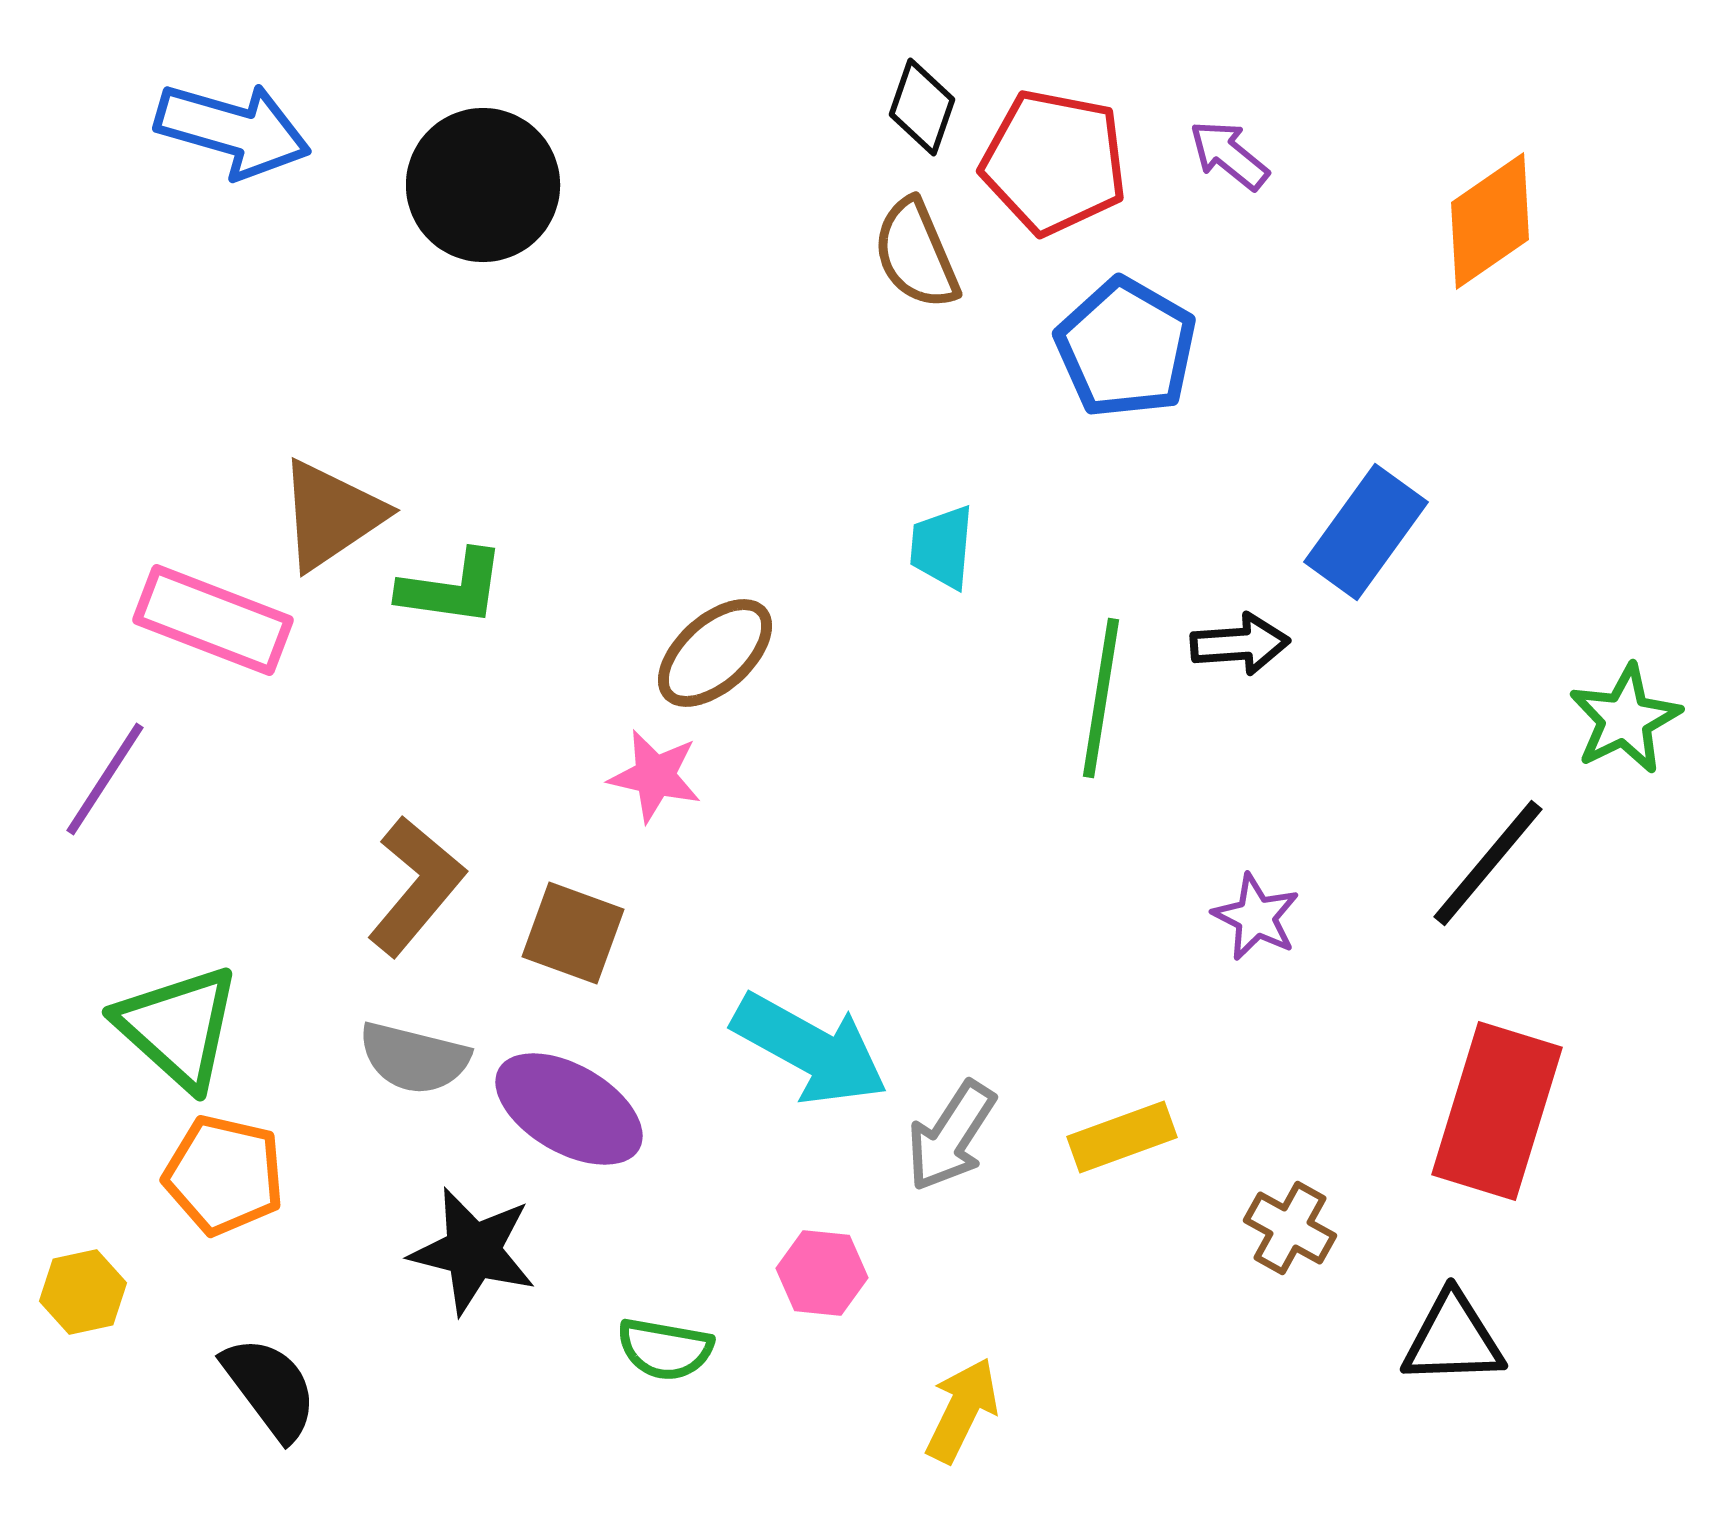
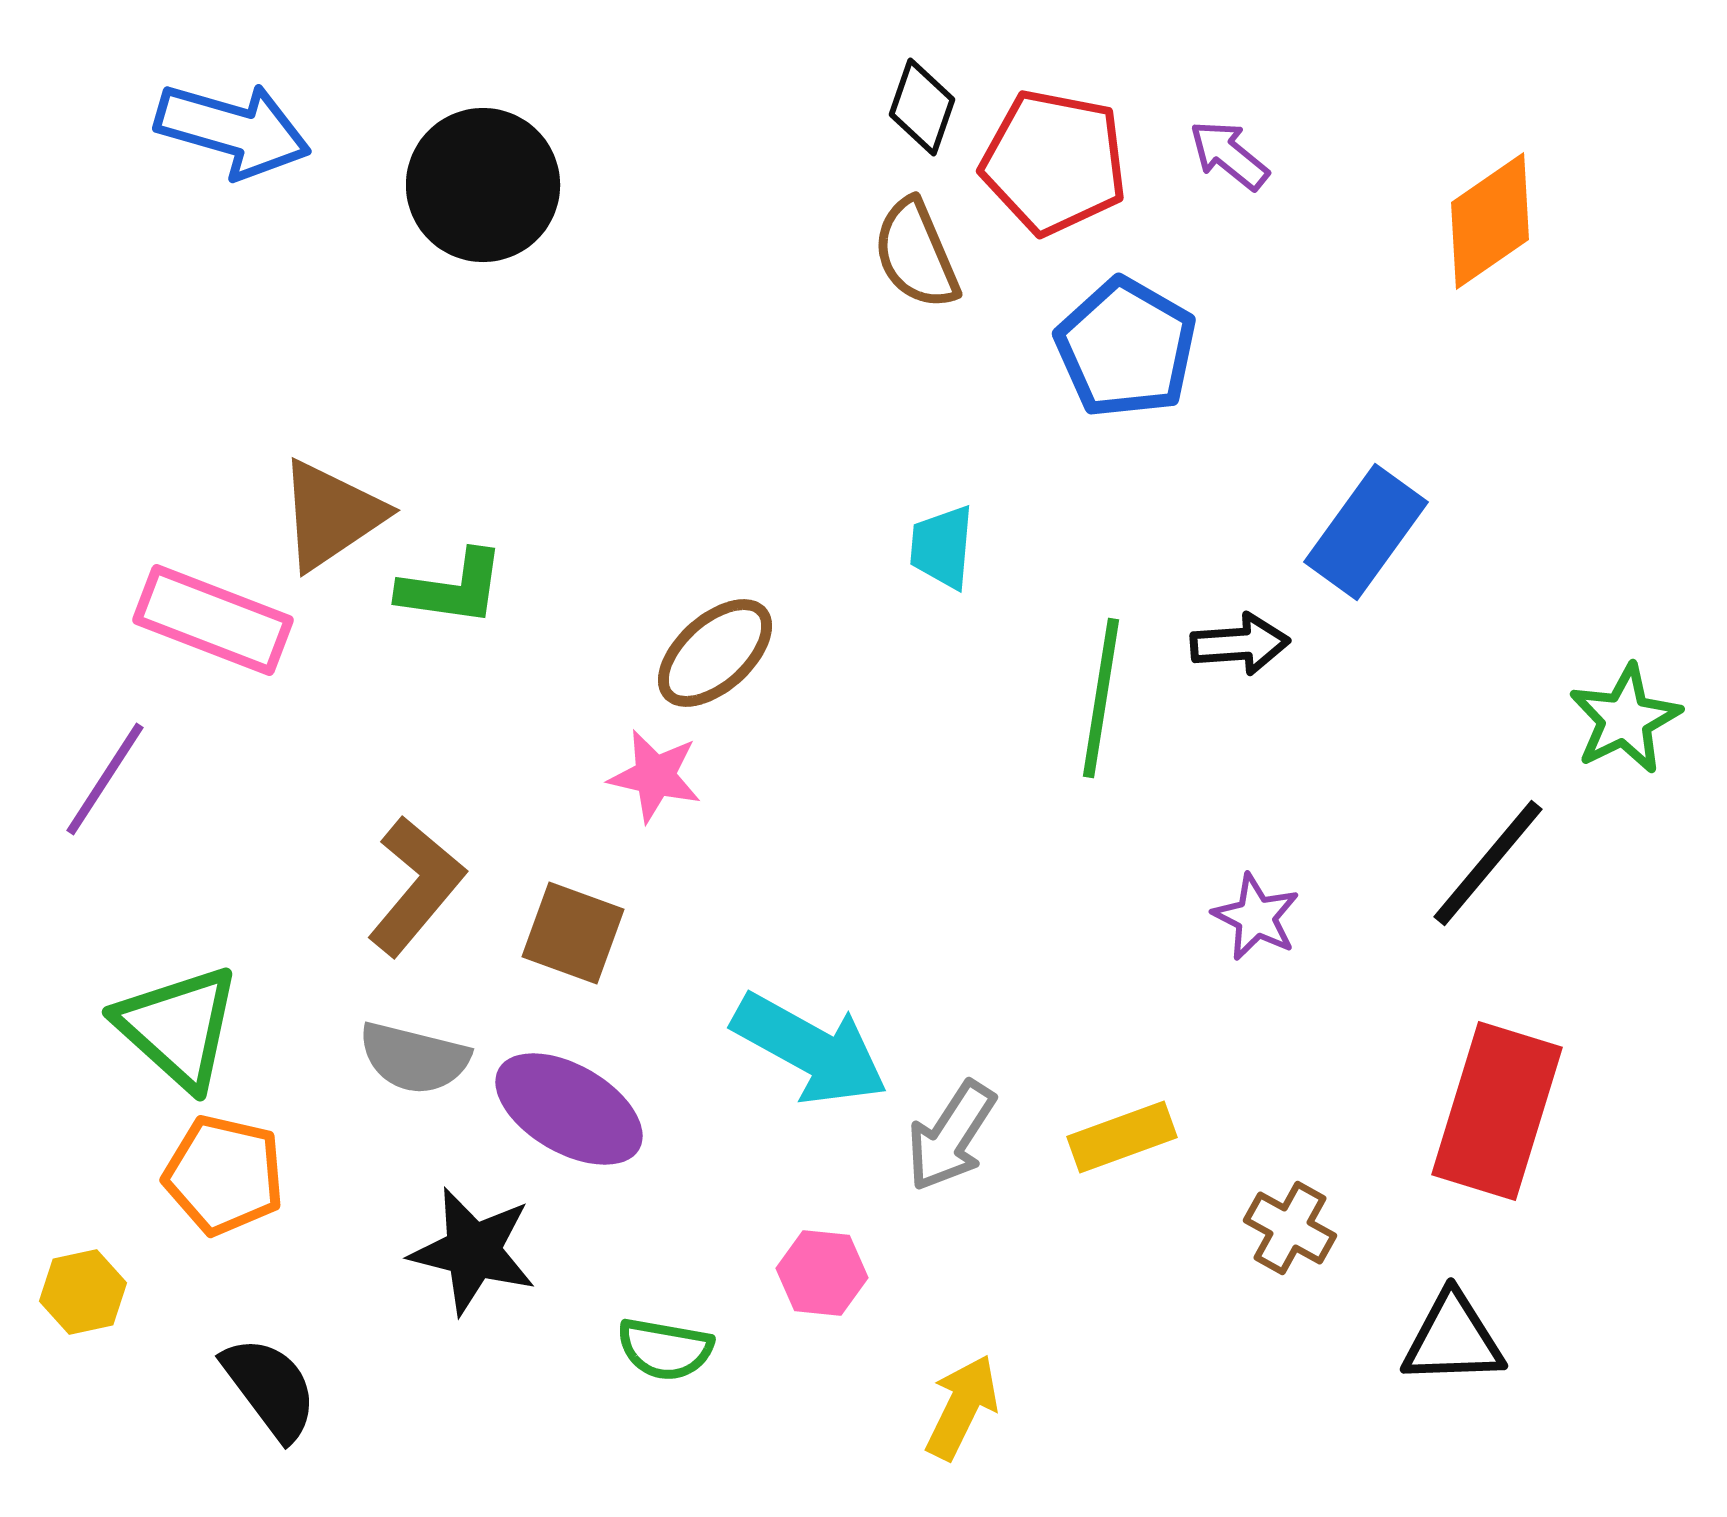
yellow arrow: moved 3 px up
